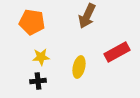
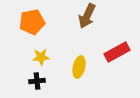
orange pentagon: rotated 20 degrees counterclockwise
black cross: moved 1 px left
